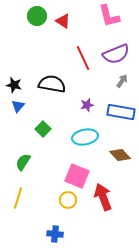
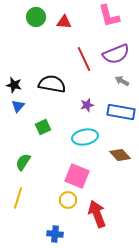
green circle: moved 1 px left, 1 px down
red triangle: moved 1 px right, 1 px down; rotated 28 degrees counterclockwise
red line: moved 1 px right, 1 px down
gray arrow: rotated 96 degrees counterclockwise
green square: moved 2 px up; rotated 21 degrees clockwise
red arrow: moved 6 px left, 17 px down
